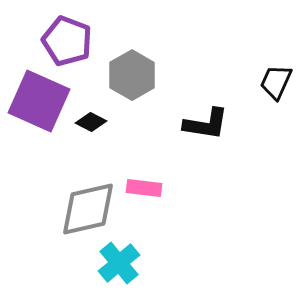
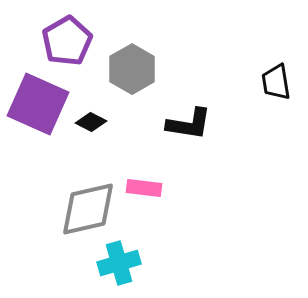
purple pentagon: rotated 21 degrees clockwise
gray hexagon: moved 6 px up
black trapezoid: rotated 33 degrees counterclockwise
purple square: moved 1 px left, 3 px down
black L-shape: moved 17 px left
cyan cross: rotated 24 degrees clockwise
